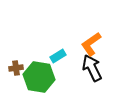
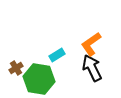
cyan rectangle: moved 1 px left, 1 px up
brown cross: rotated 24 degrees counterclockwise
green hexagon: moved 2 px down
